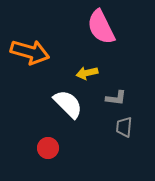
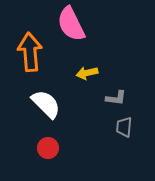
pink semicircle: moved 30 px left, 3 px up
orange arrow: rotated 111 degrees counterclockwise
white semicircle: moved 22 px left
